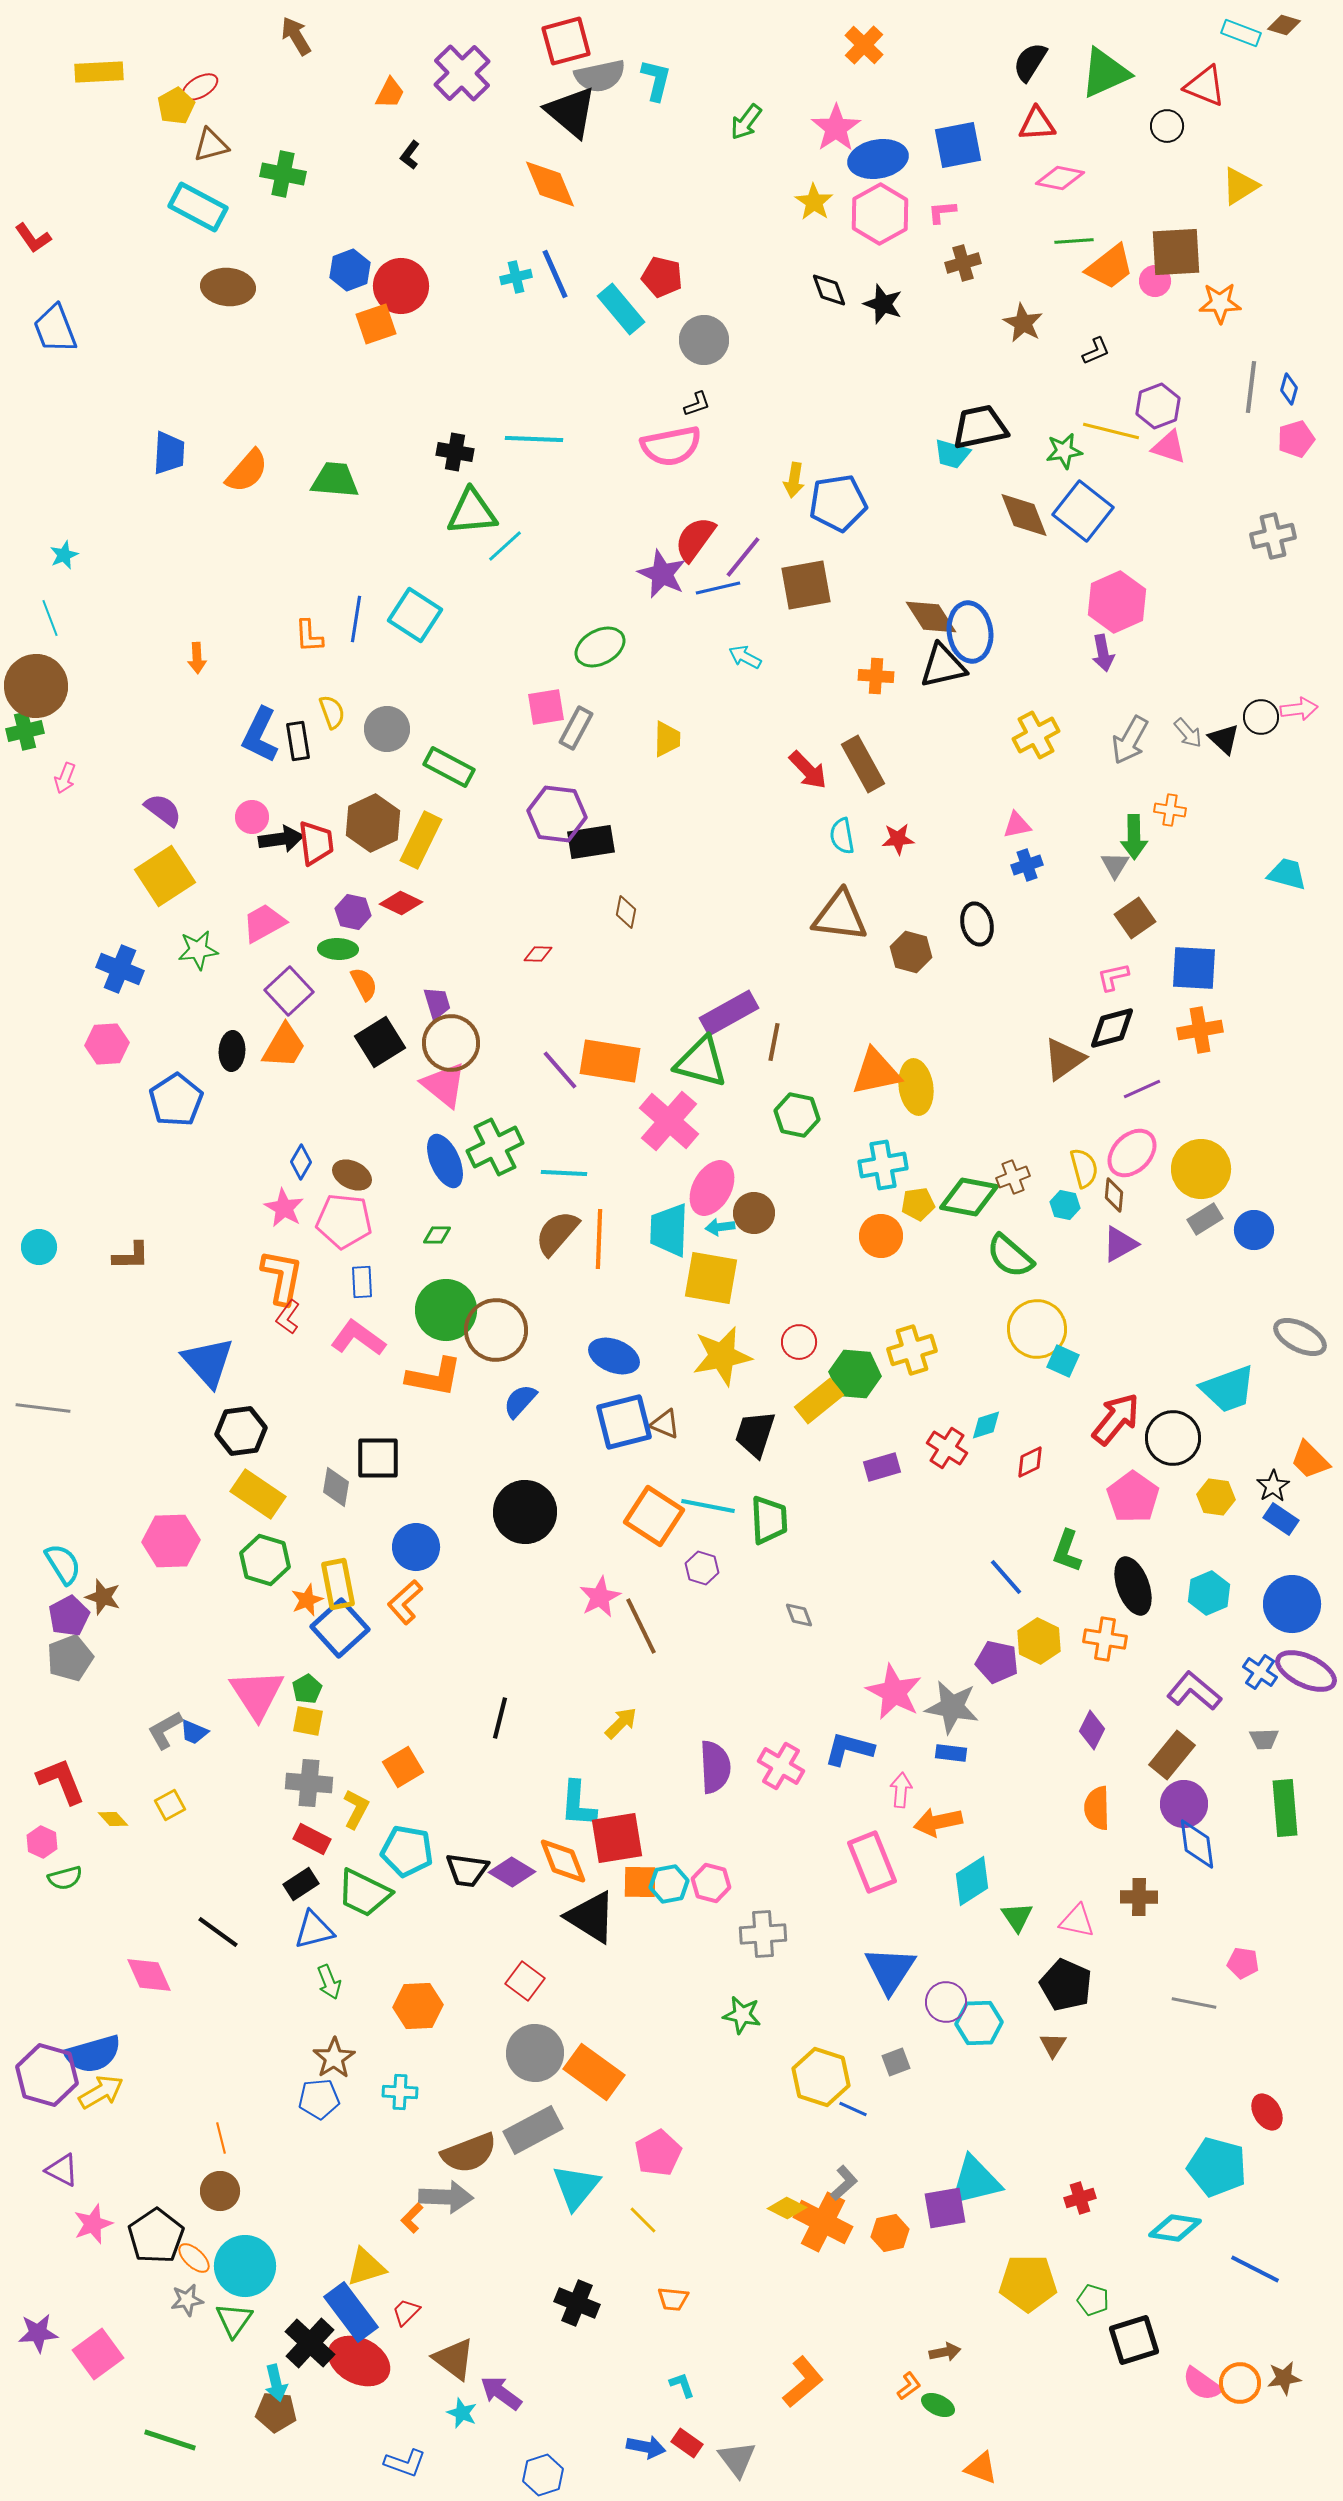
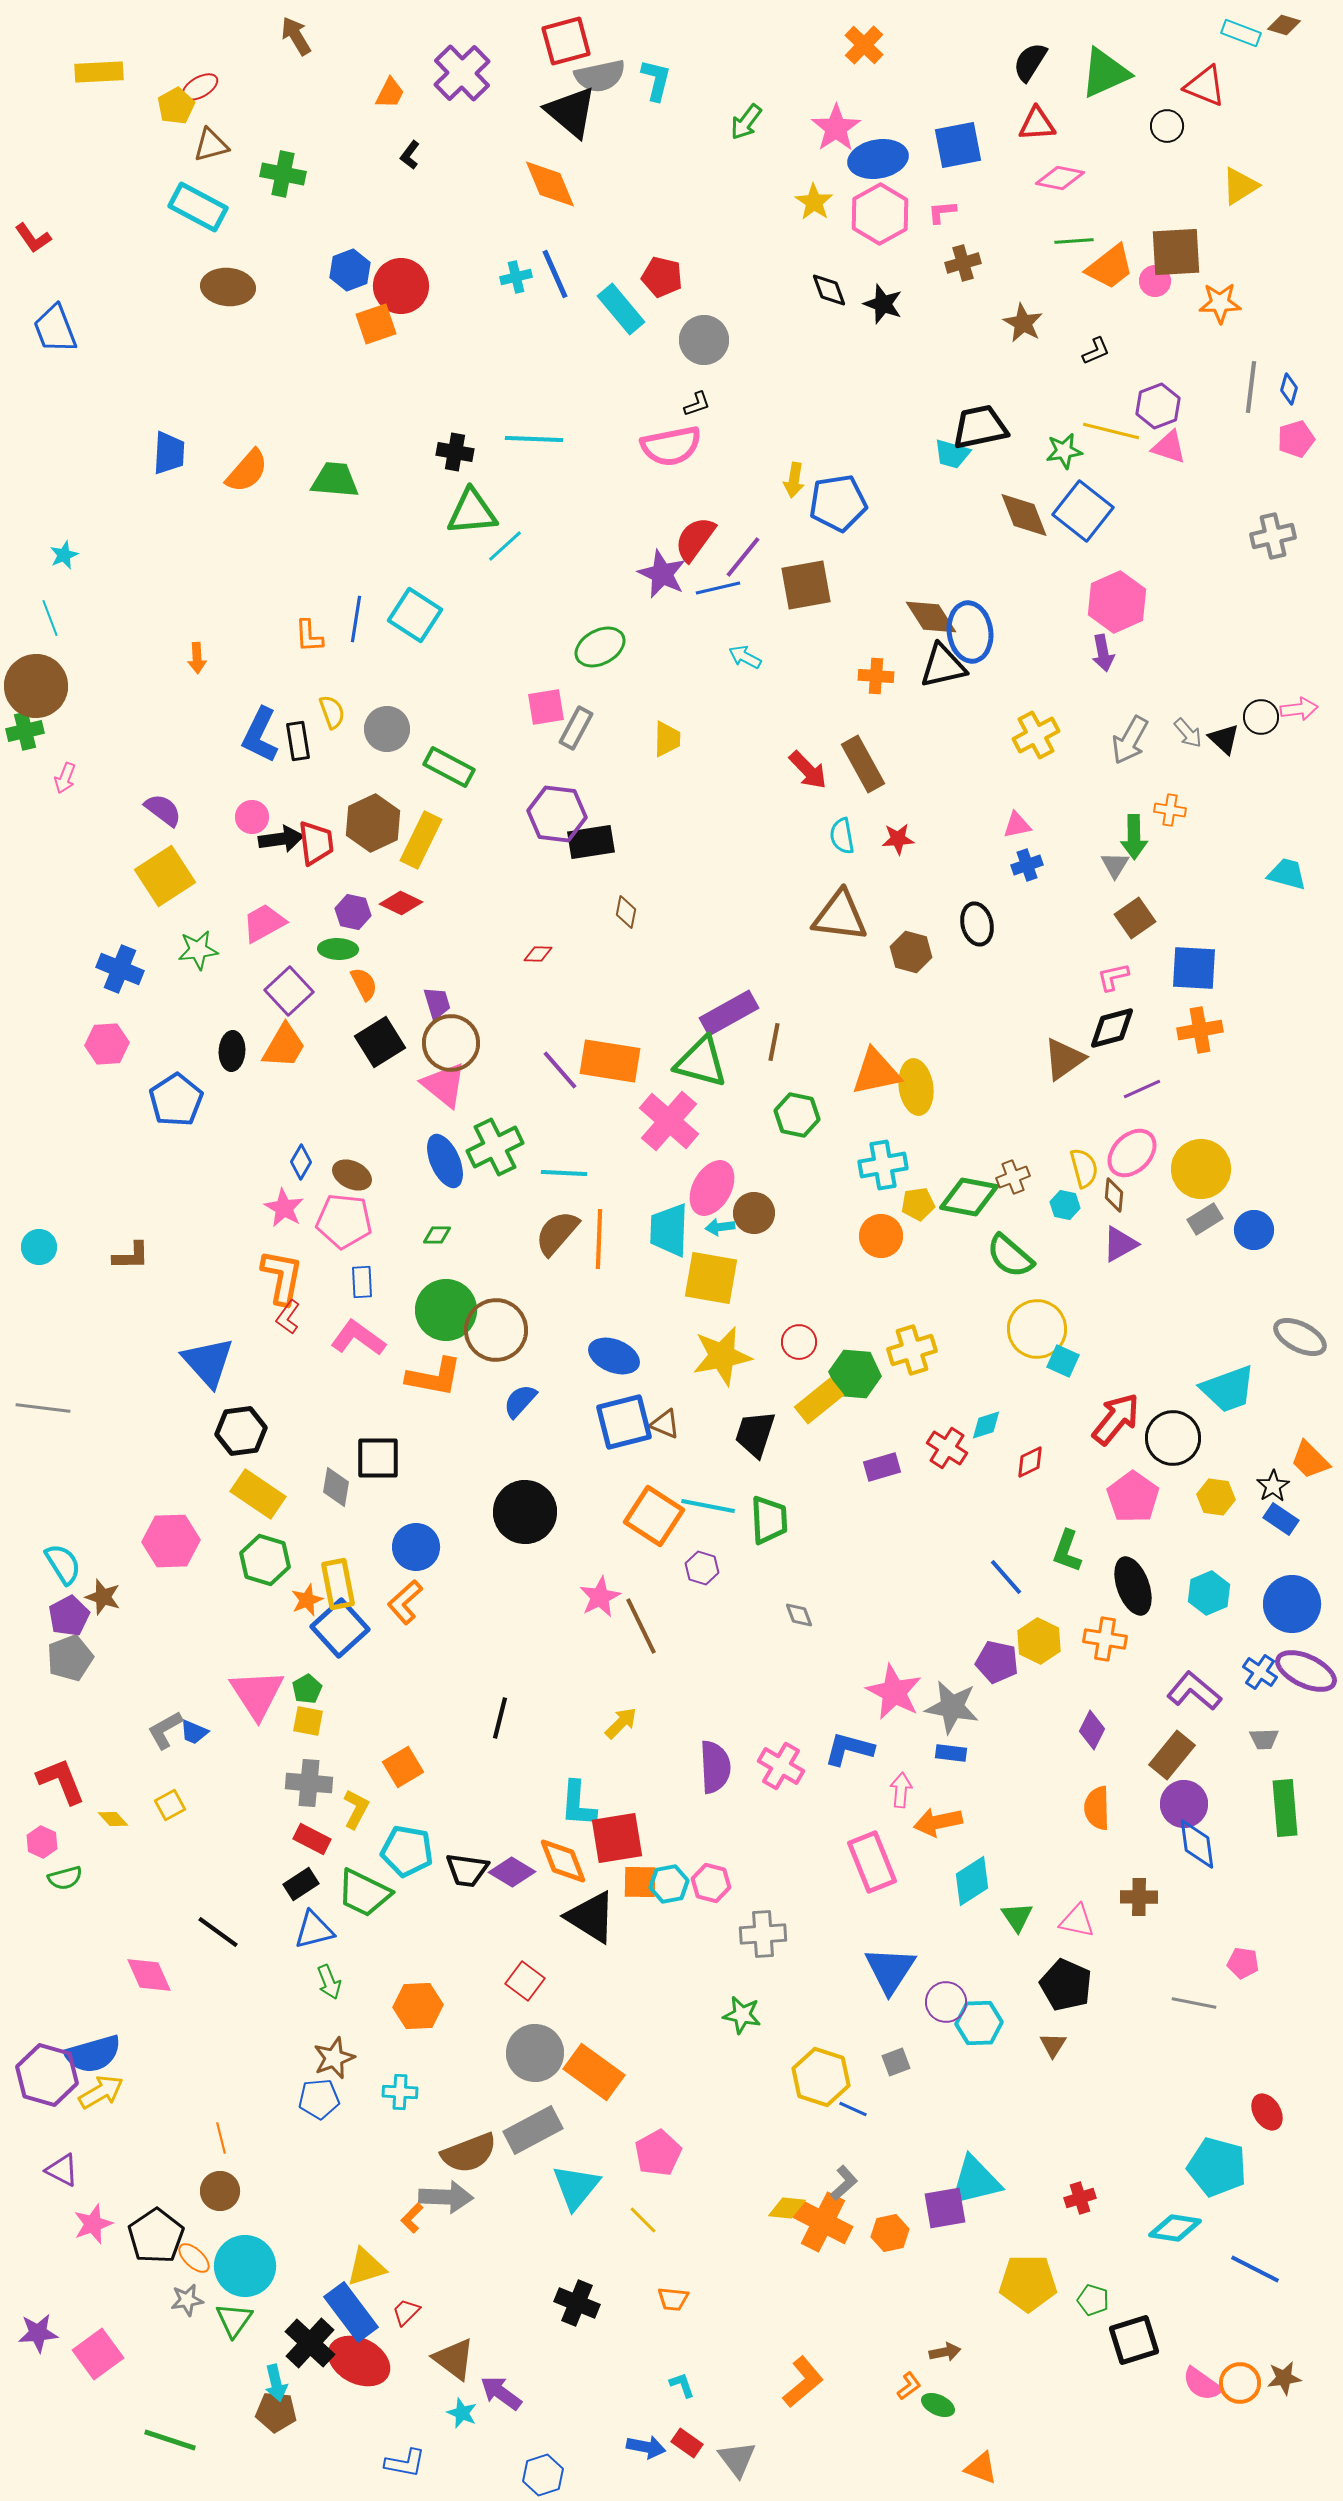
brown star at (334, 2058): rotated 12 degrees clockwise
yellow diamond at (787, 2208): rotated 21 degrees counterclockwise
blue L-shape at (405, 2463): rotated 9 degrees counterclockwise
